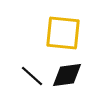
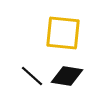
black diamond: moved 1 px down; rotated 16 degrees clockwise
